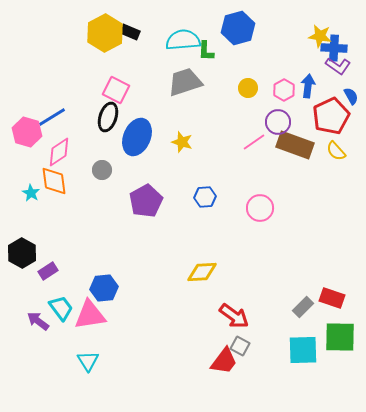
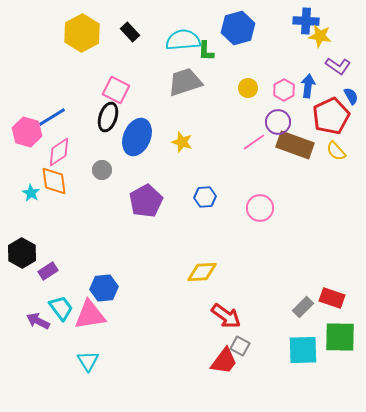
black rectangle at (130, 32): rotated 24 degrees clockwise
yellow hexagon at (105, 33): moved 23 px left
blue cross at (334, 48): moved 28 px left, 27 px up
red arrow at (234, 316): moved 8 px left
purple arrow at (38, 321): rotated 10 degrees counterclockwise
